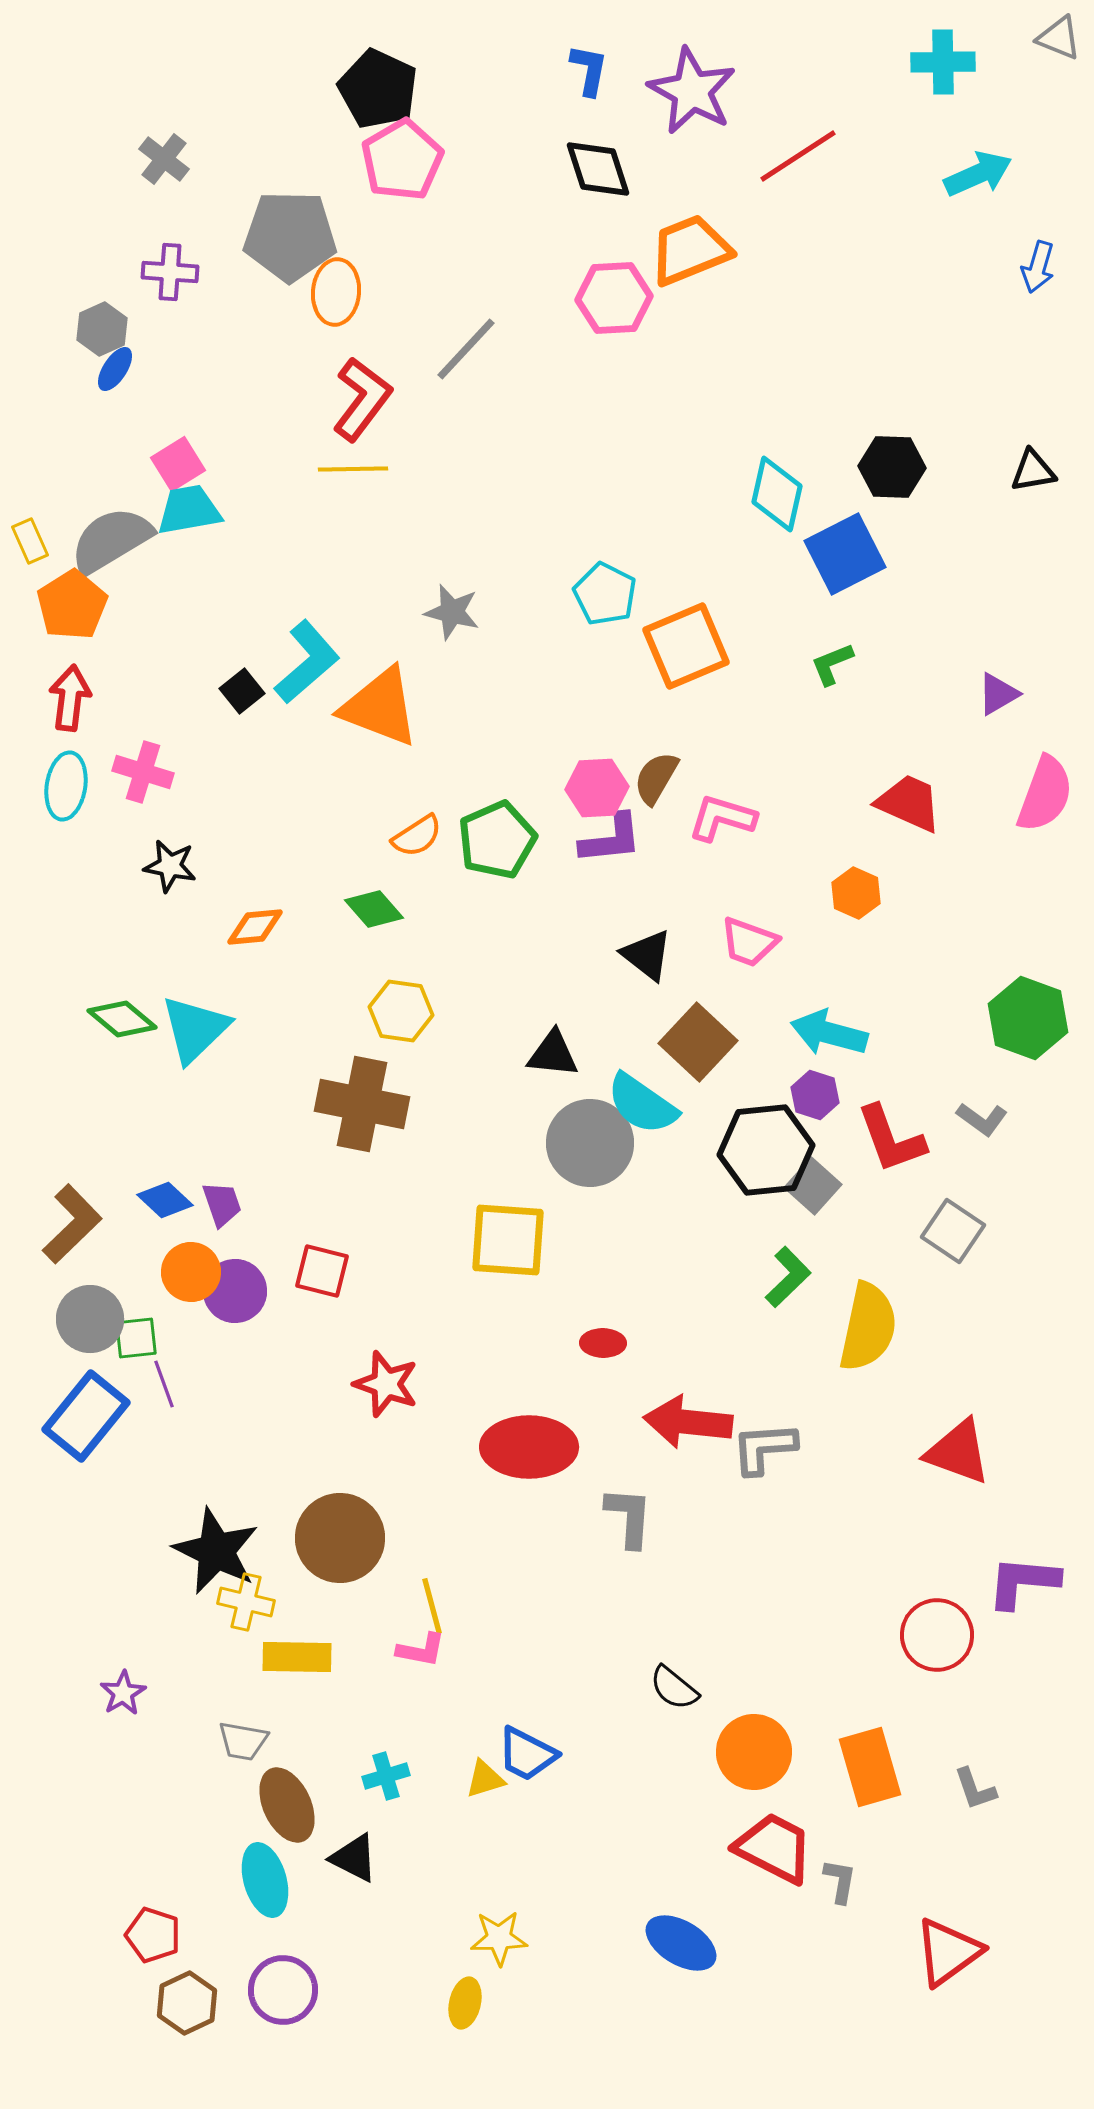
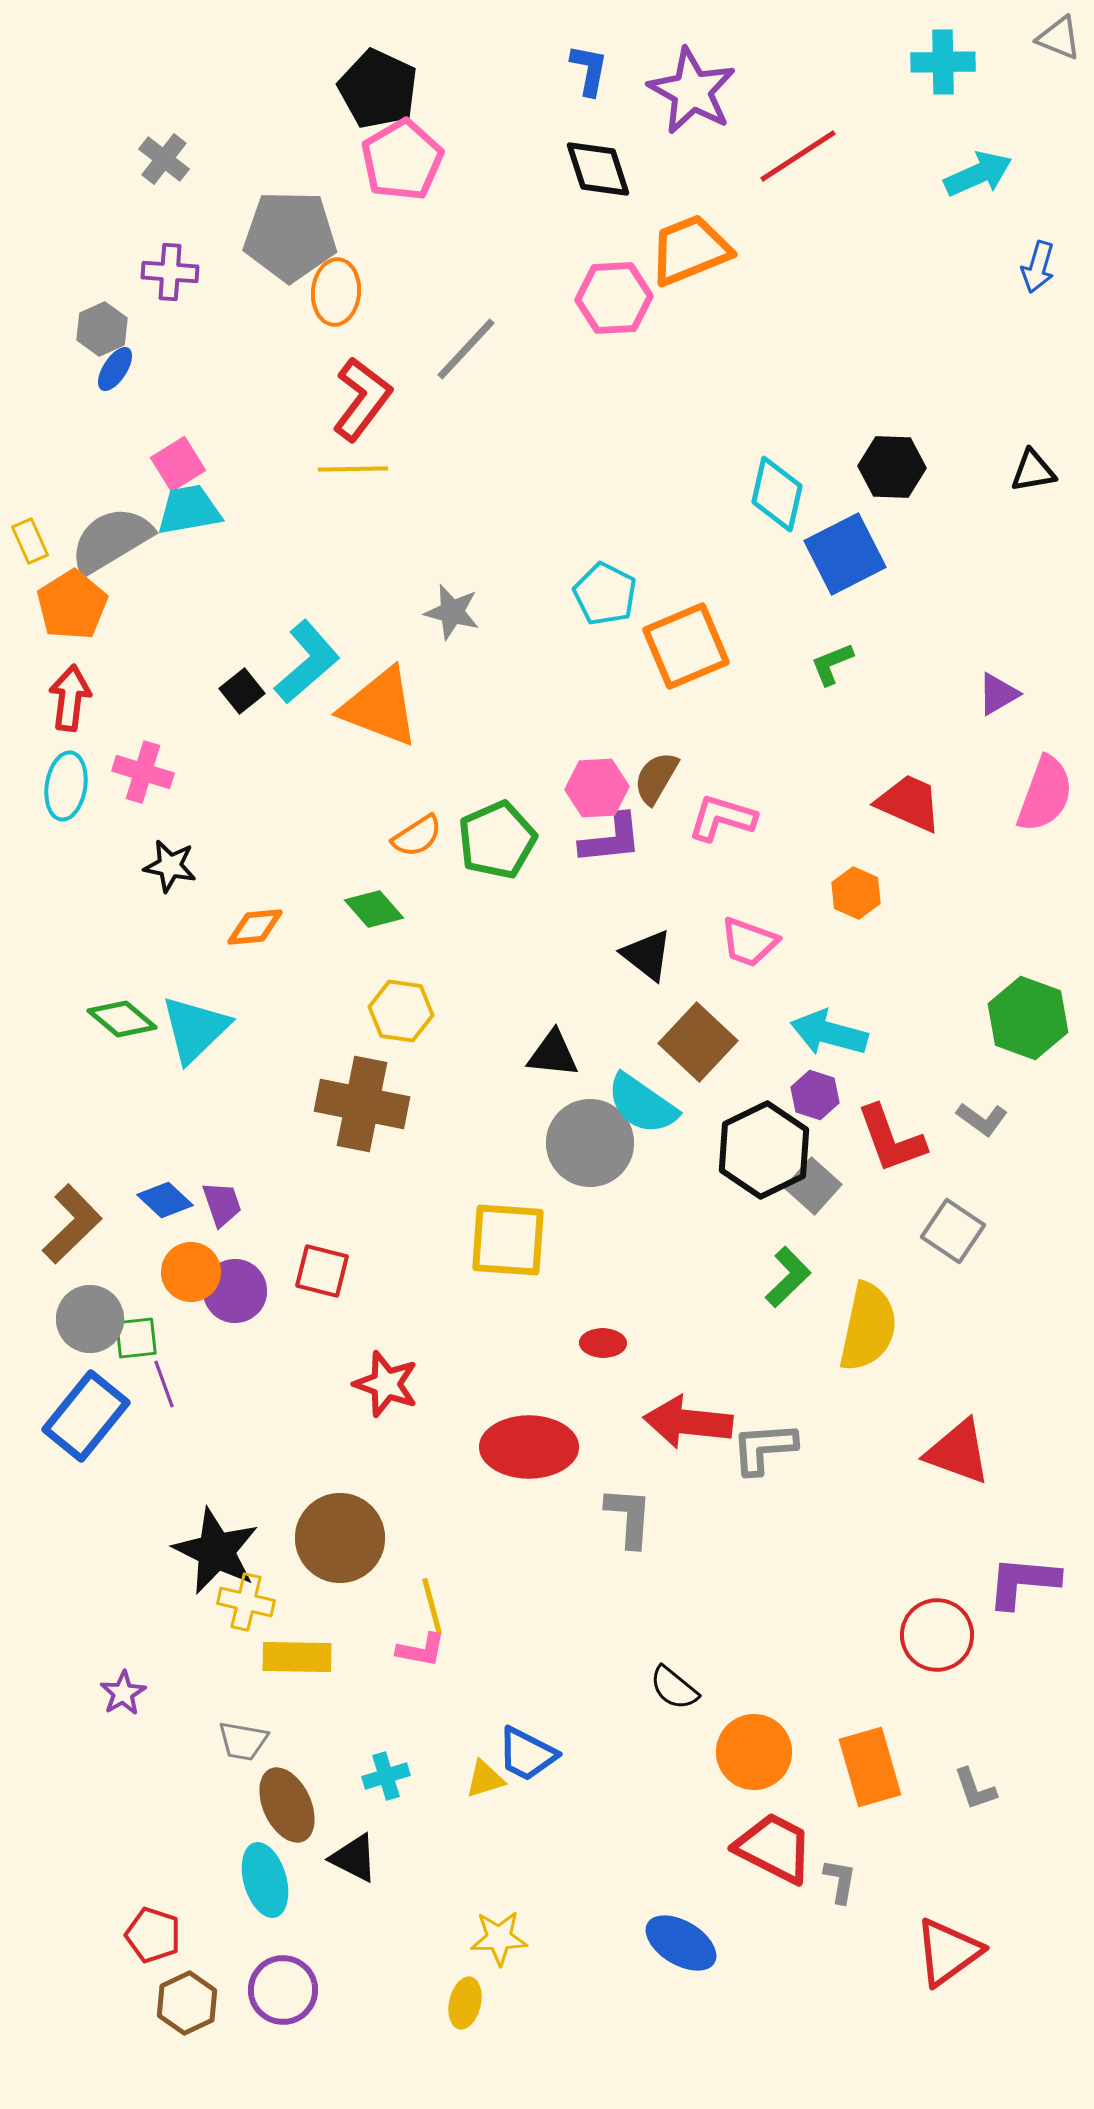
black hexagon at (766, 1150): moved 2 px left; rotated 20 degrees counterclockwise
